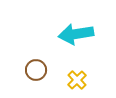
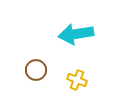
yellow cross: rotated 24 degrees counterclockwise
